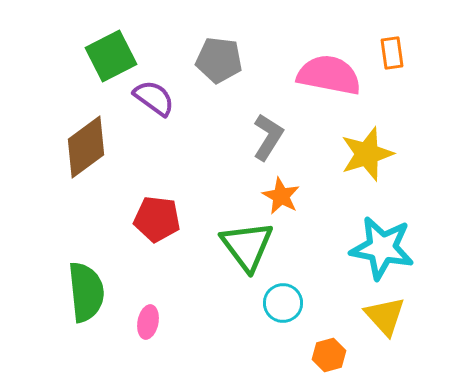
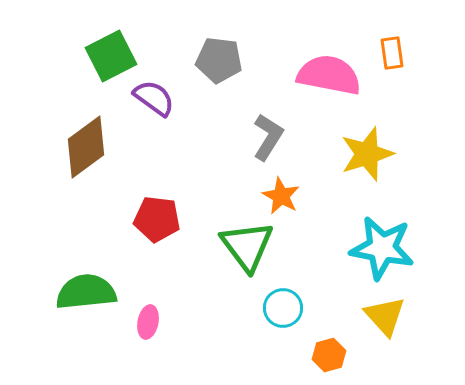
green semicircle: rotated 90 degrees counterclockwise
cyan circle: moved 5 px down
